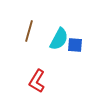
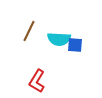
brown line: rotated 10 degrees clockwise
cyan semicircle: rotated 65 degrees clockwise
